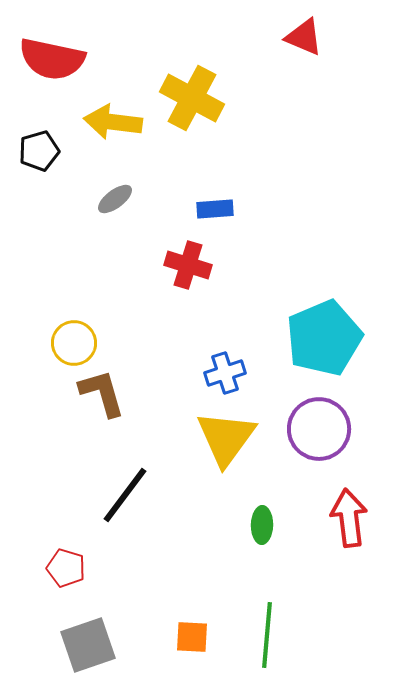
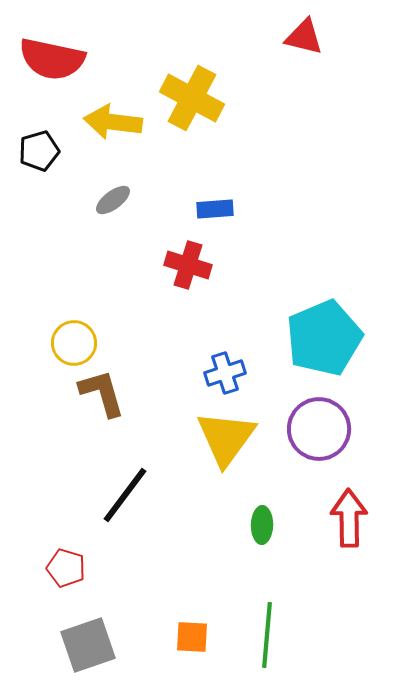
red triangle: rotated 9 degrees counterclockwise
gray ellipse: moved 2 px left, 1 px down
red arrow: rotated 6 degrees clockwise
